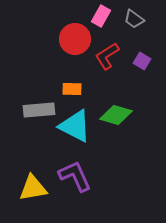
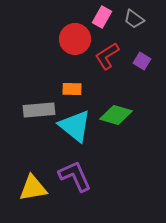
pink rectangle: moved 1 px right, 1 px down
cyan triangle: rotated 12 degrees clockwise
